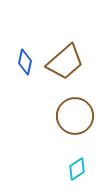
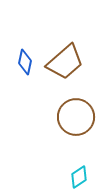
brown circle: moved 1 px right, 1 px down
cyan diamond: moved 2 px right, 8 px down
